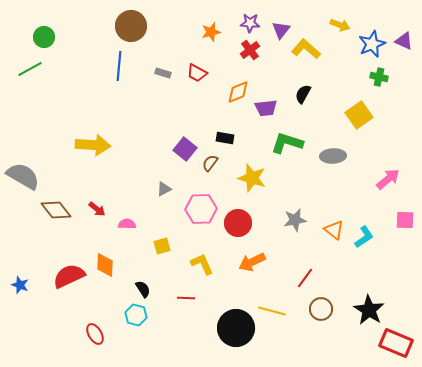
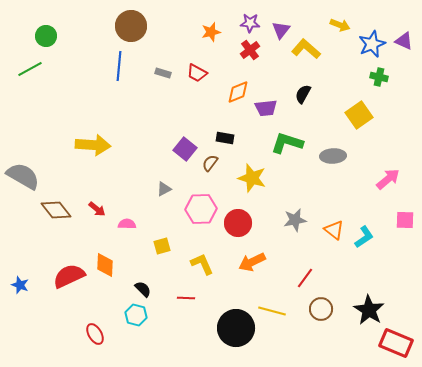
green circle at (44, 37): moved 2 px right, 1 px up
black semicircle at (143, 289): rotated 12 degrees counterclockwise
